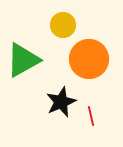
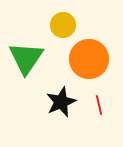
green triangle: moved 3 px right, 2 px up; rotated 27 degrees counterclockwise
red line: moved 8 px right, 11 px up
